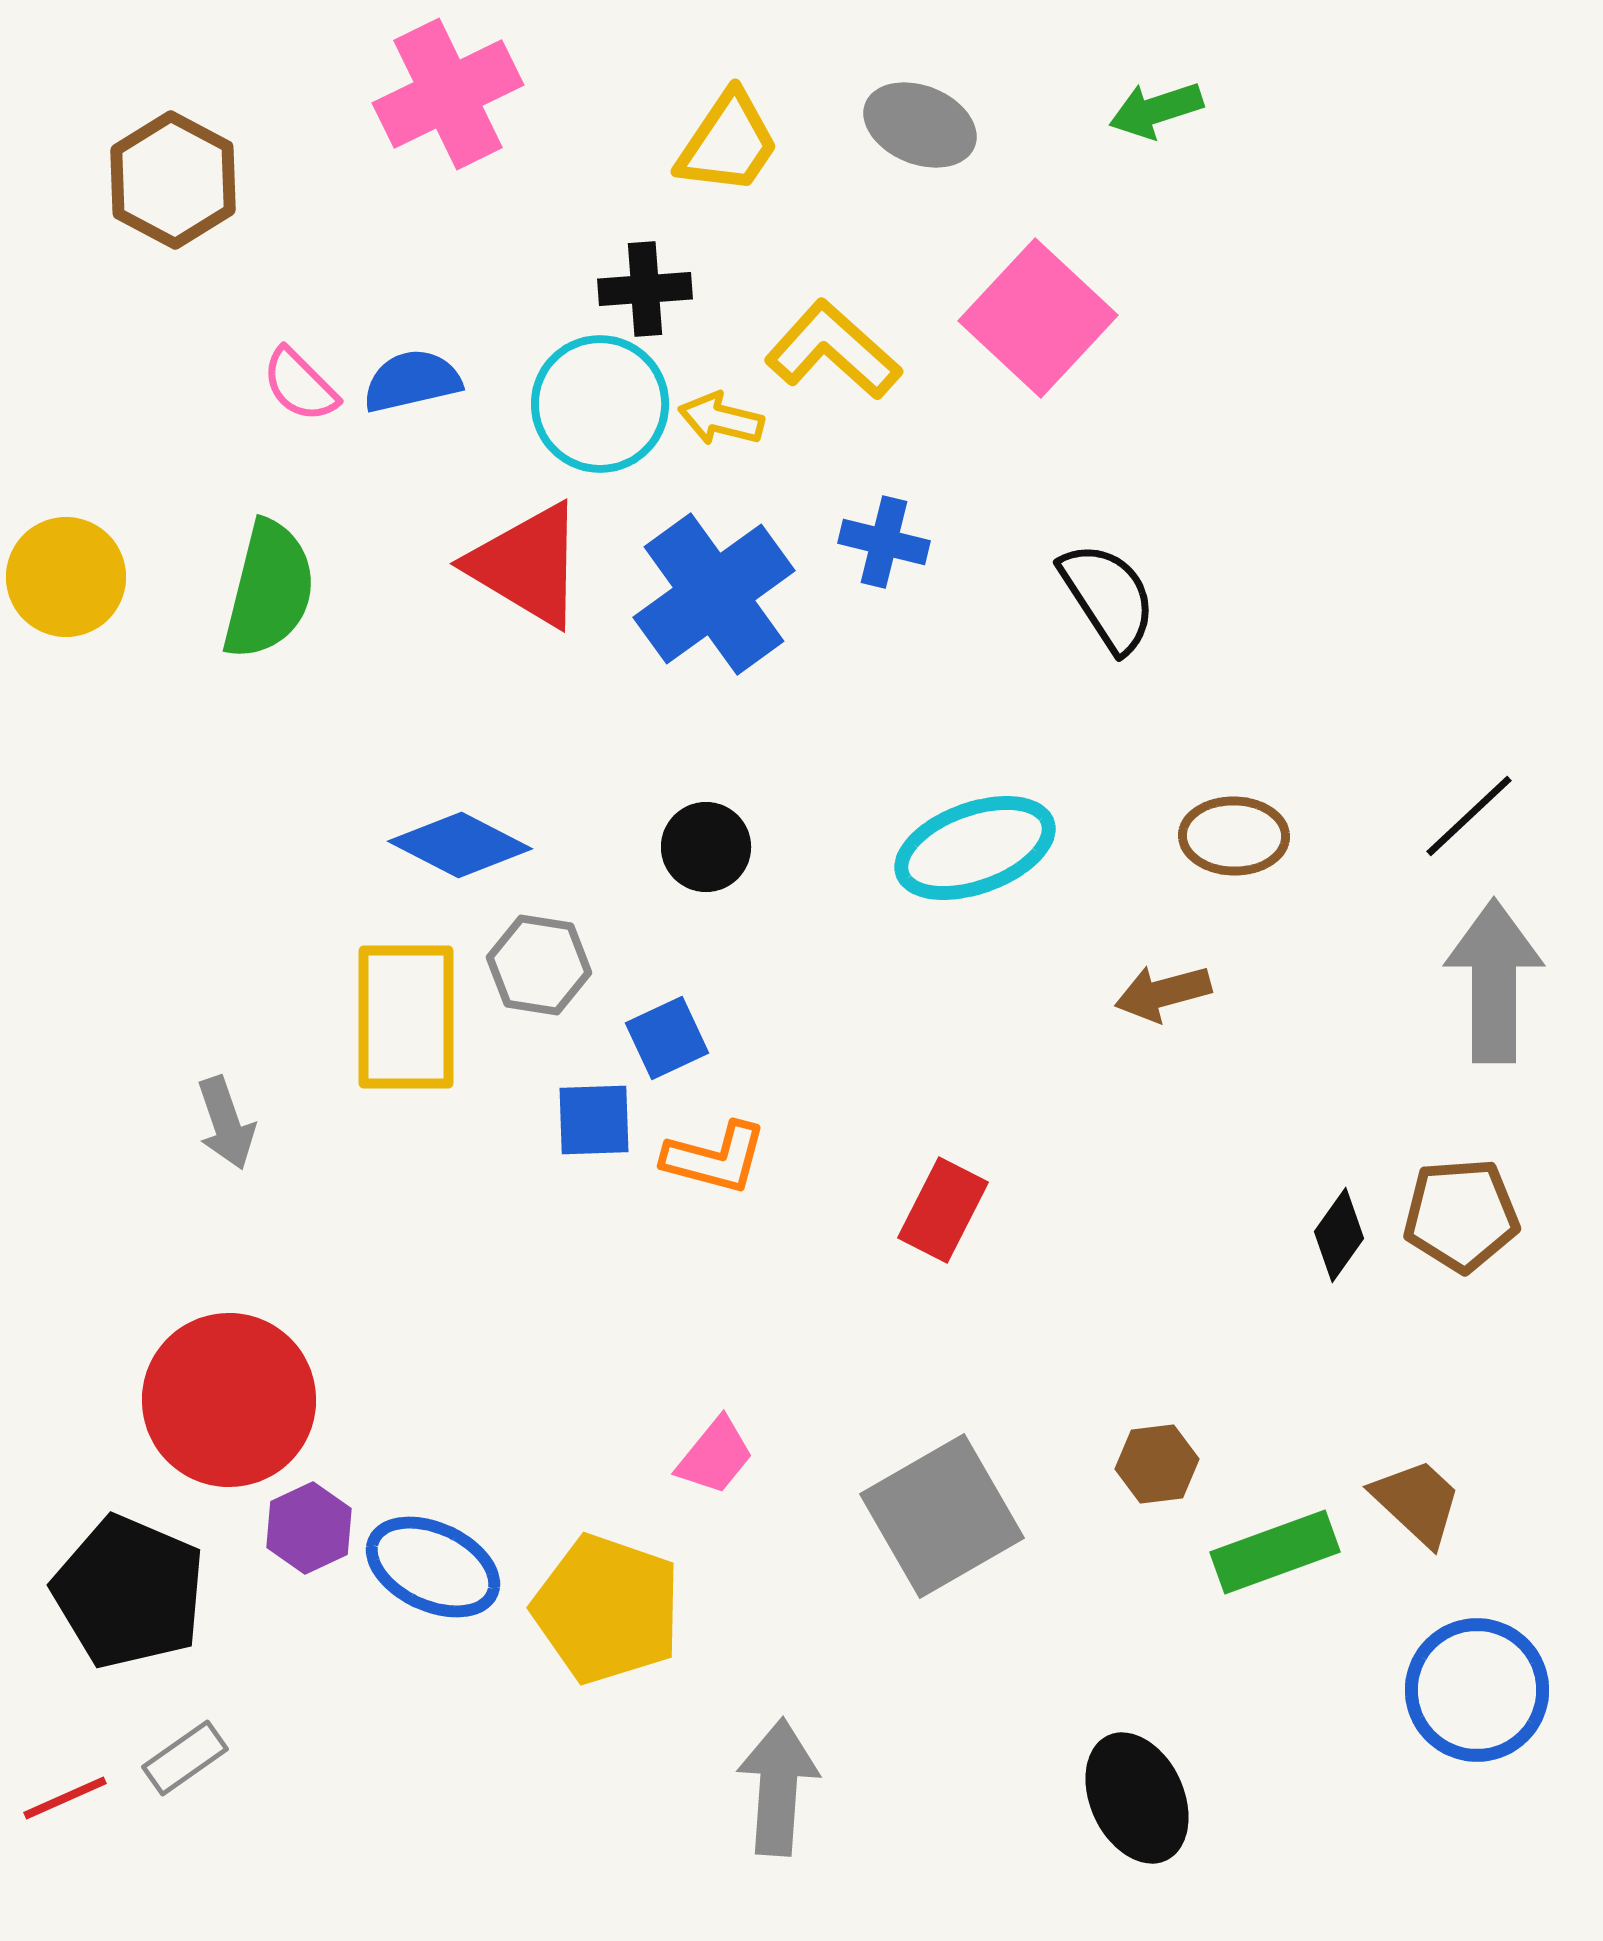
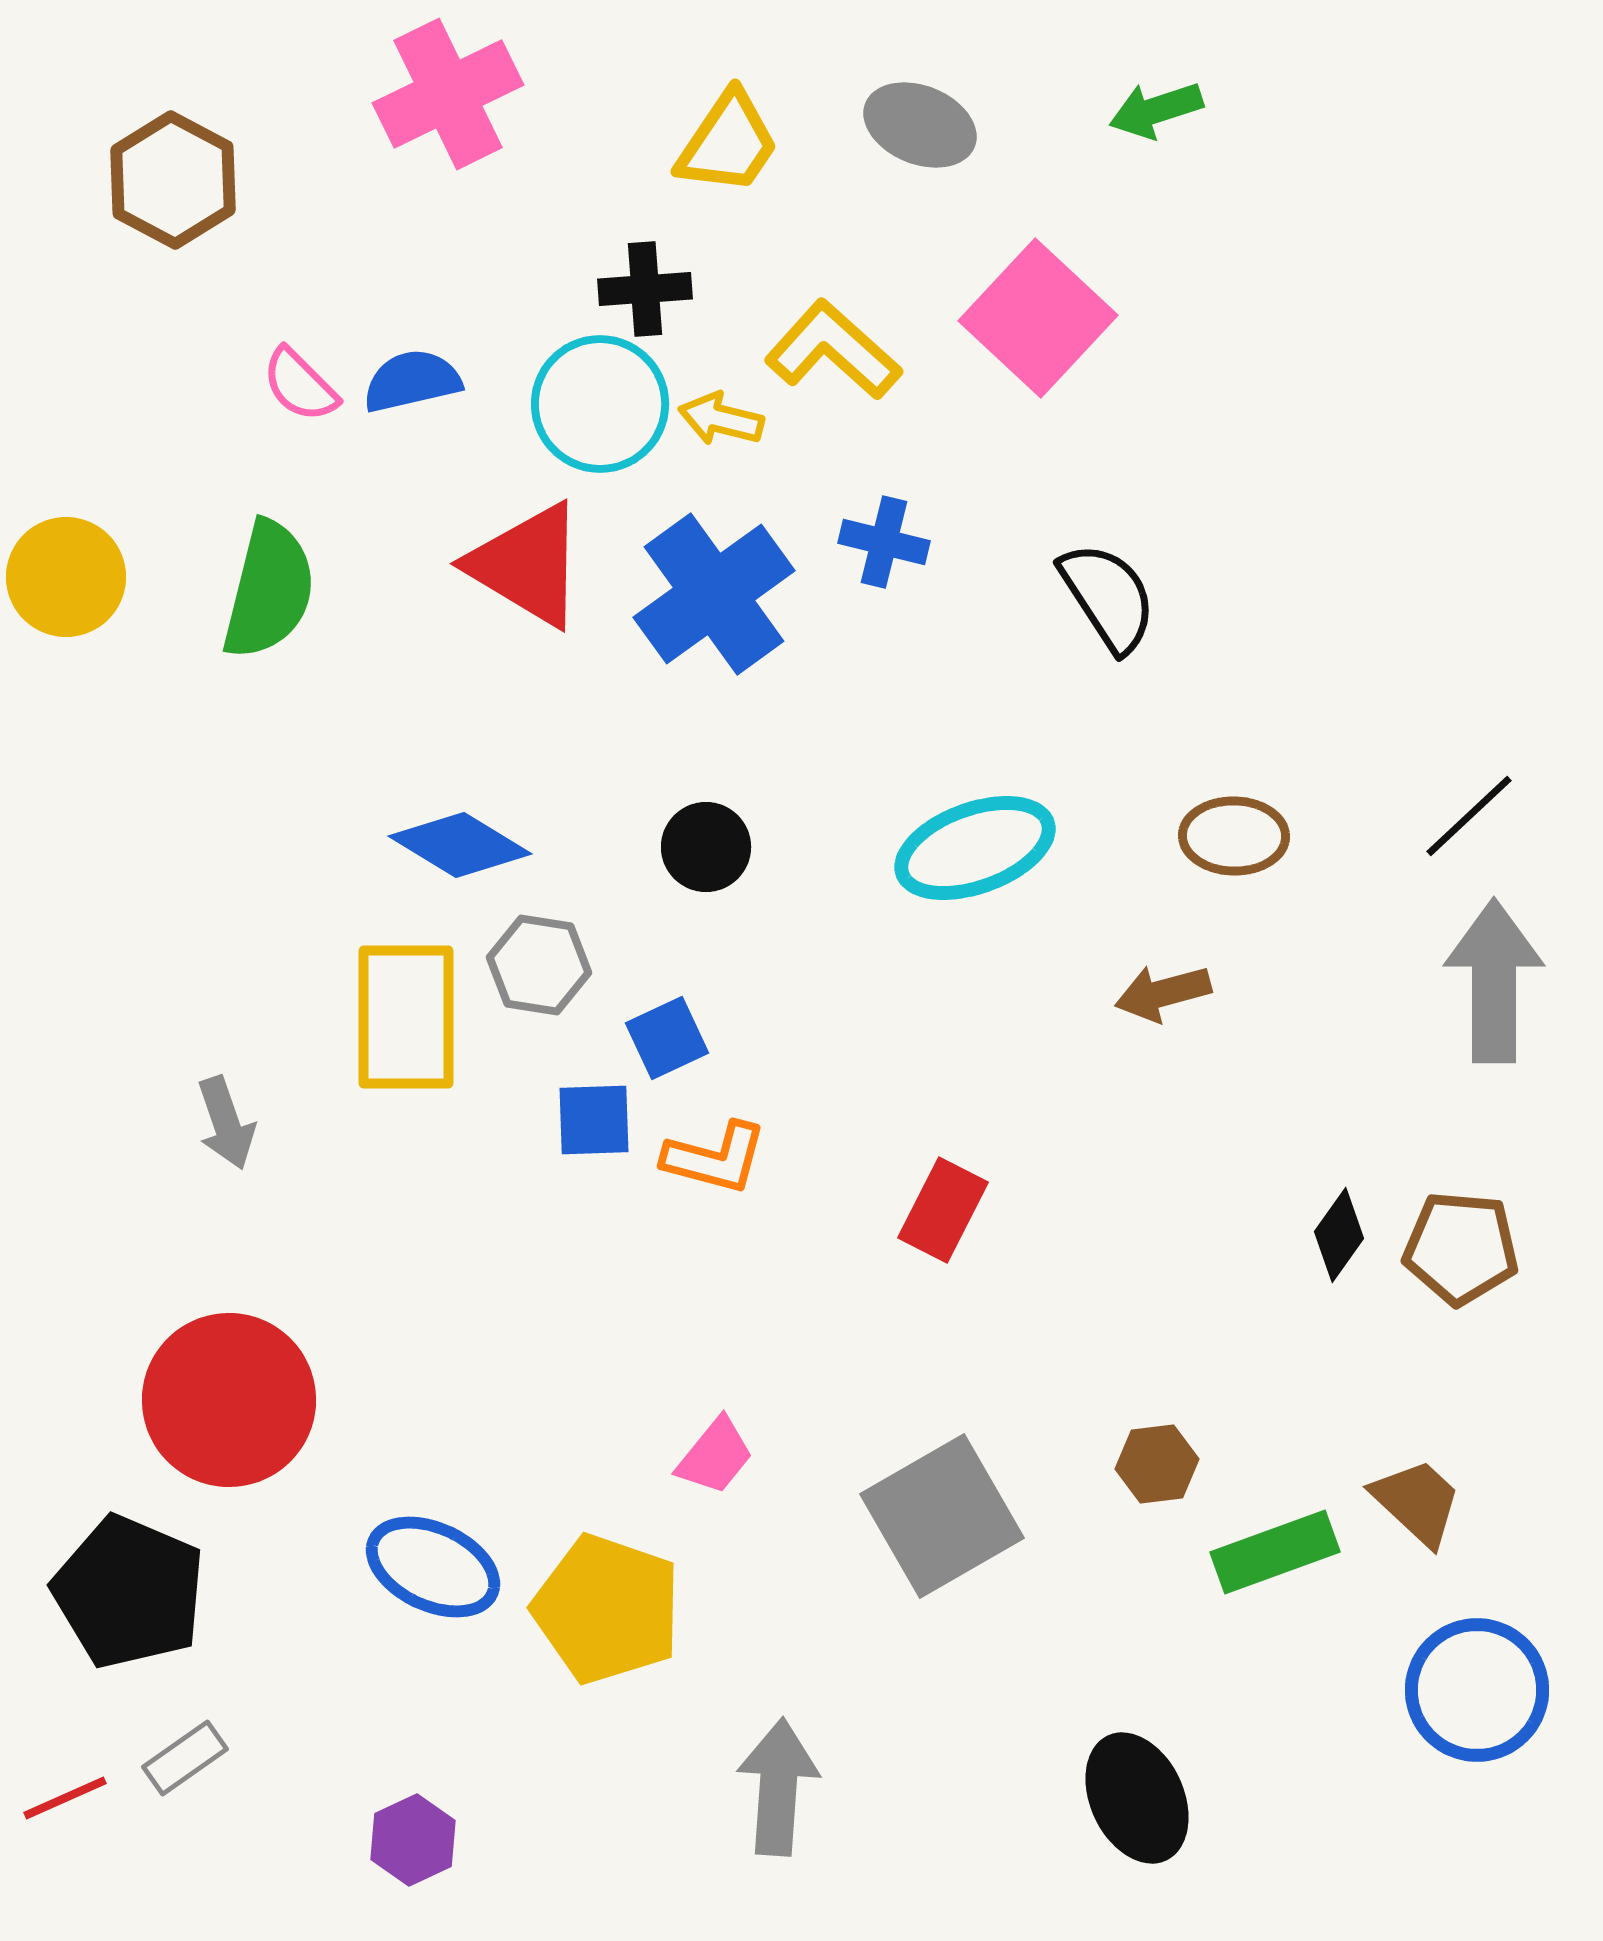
blue diamond at (460, 845): rotated 4 degrees clockwise
brown pentagon at (1461, 1215): moved 33 px down; rotated 9 degrees clockwise
purple hexagon at (309, 1528): moved 104 px right, 312 px down
